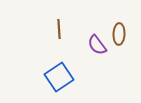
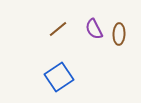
brown line: moved 1 px left; rotated 54 degrees clockwise
purple semicircle: moved 3 px left, 16 px up; rotated 10 degrees clockwise
